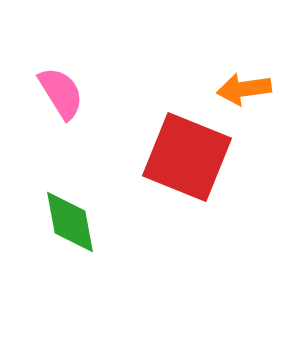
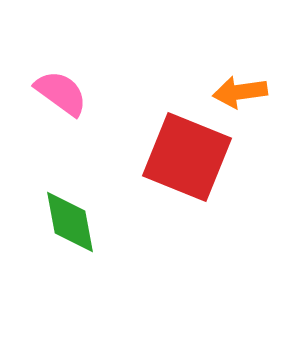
orange arrow: moved 4 px left, 3 px down
pink semicircle: rotated 22 degrees counterclockwise
